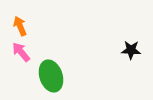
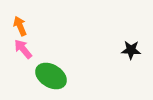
pink arrow: moved 2 px right, 3 px up
green ellipse: rotated 40 degrees counterclockwise
